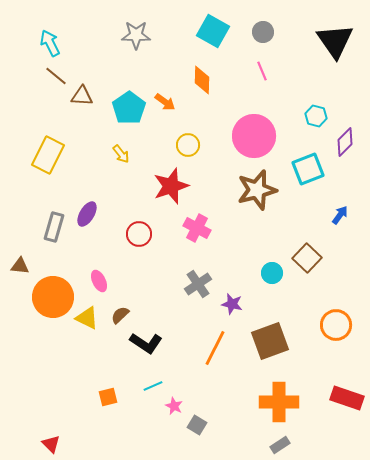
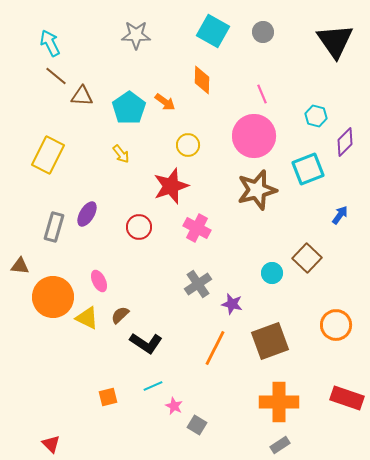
pink line at (262, 71): moved 23 px down
red circle at (139, 234): moved 7 px up
